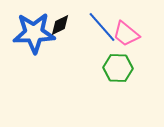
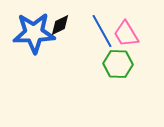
blue line: moved 4 px down; rotated 12 degrees clockwise
pink trapezoid: rotated 20 degrees clockwise
green hexagon: moved 4 px up
